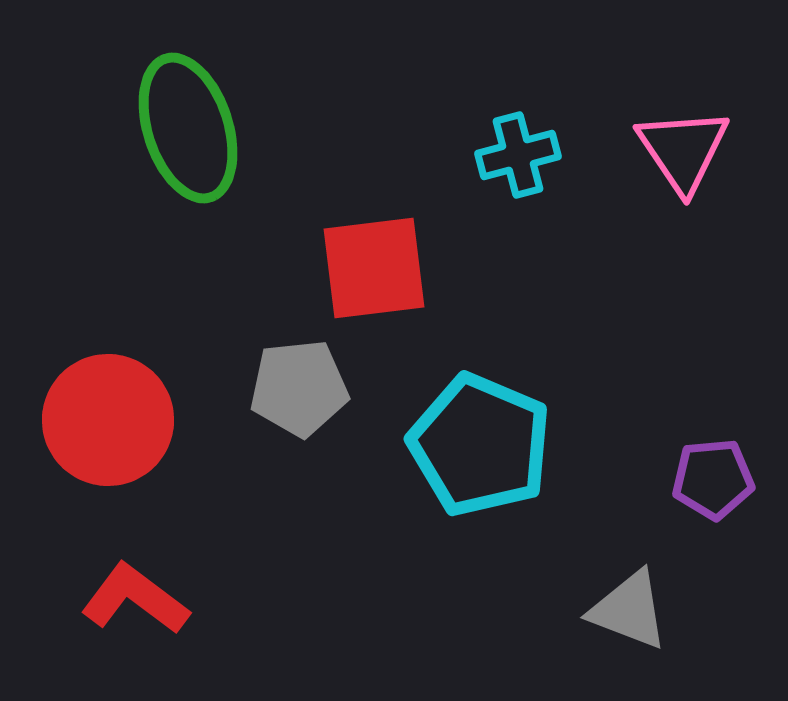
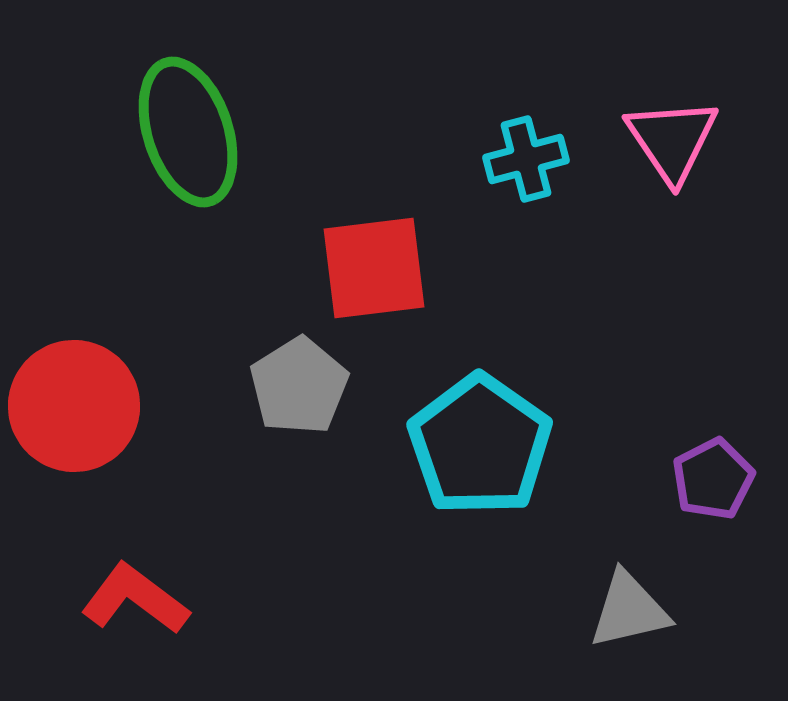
green ellipse: moved 4 px down
pink triangle: moved 11 px left, 10 px up
cyan cross: moved 8 px right, 4 px down
gray pentagon: moved 2 px up; rotated 26 degrees counterclockwise
red circle: moved 34 px left, 14 px up
cyan pentagon: rotated 12 degrees clockwise
purple pentagon: rotated 22 degrees counterclockwise
gray triangle: rotated 34 degrees counterclockwise
